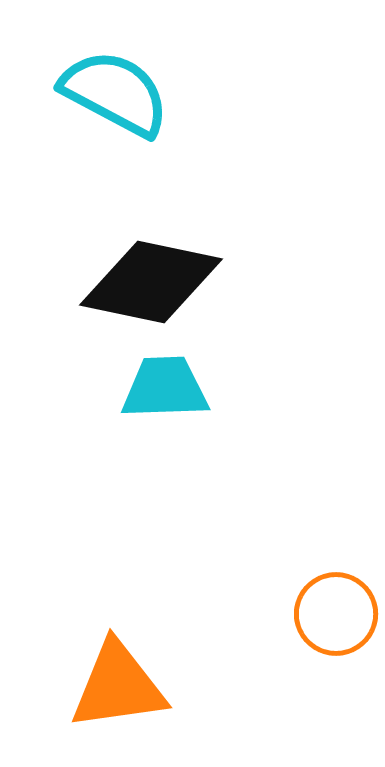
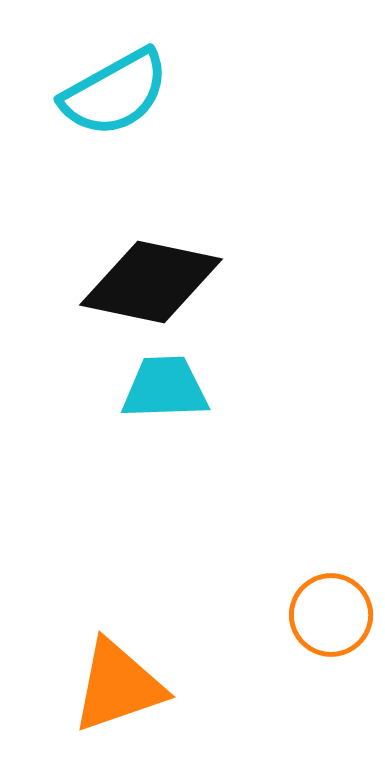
cyan semicircle: rotated 123 degrees clockwise
orange circle: moved 5 px left, 1 px down
orange triangle: rotated 11 degrees counterclockwise
